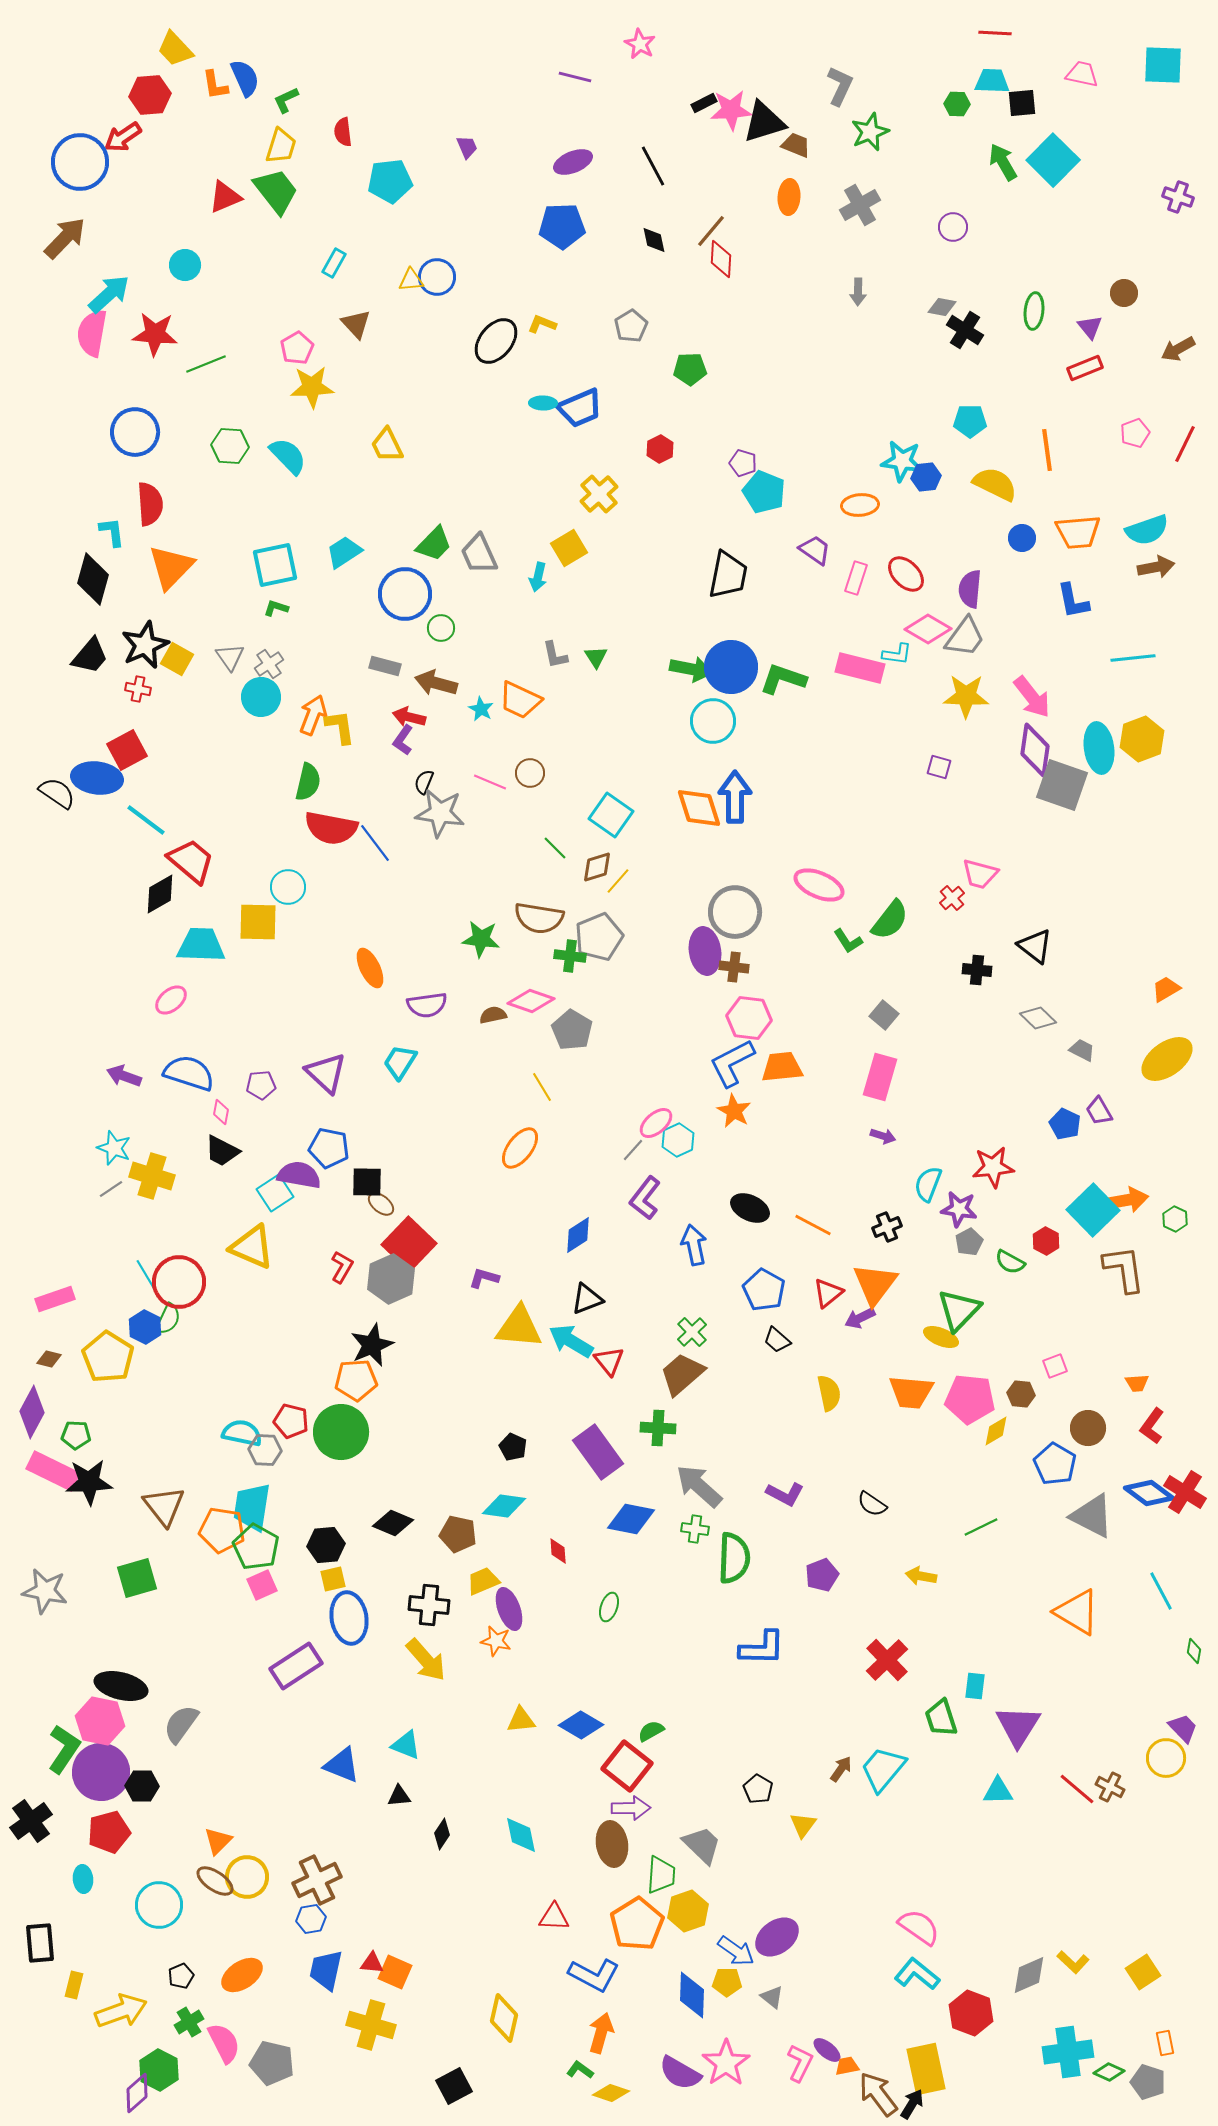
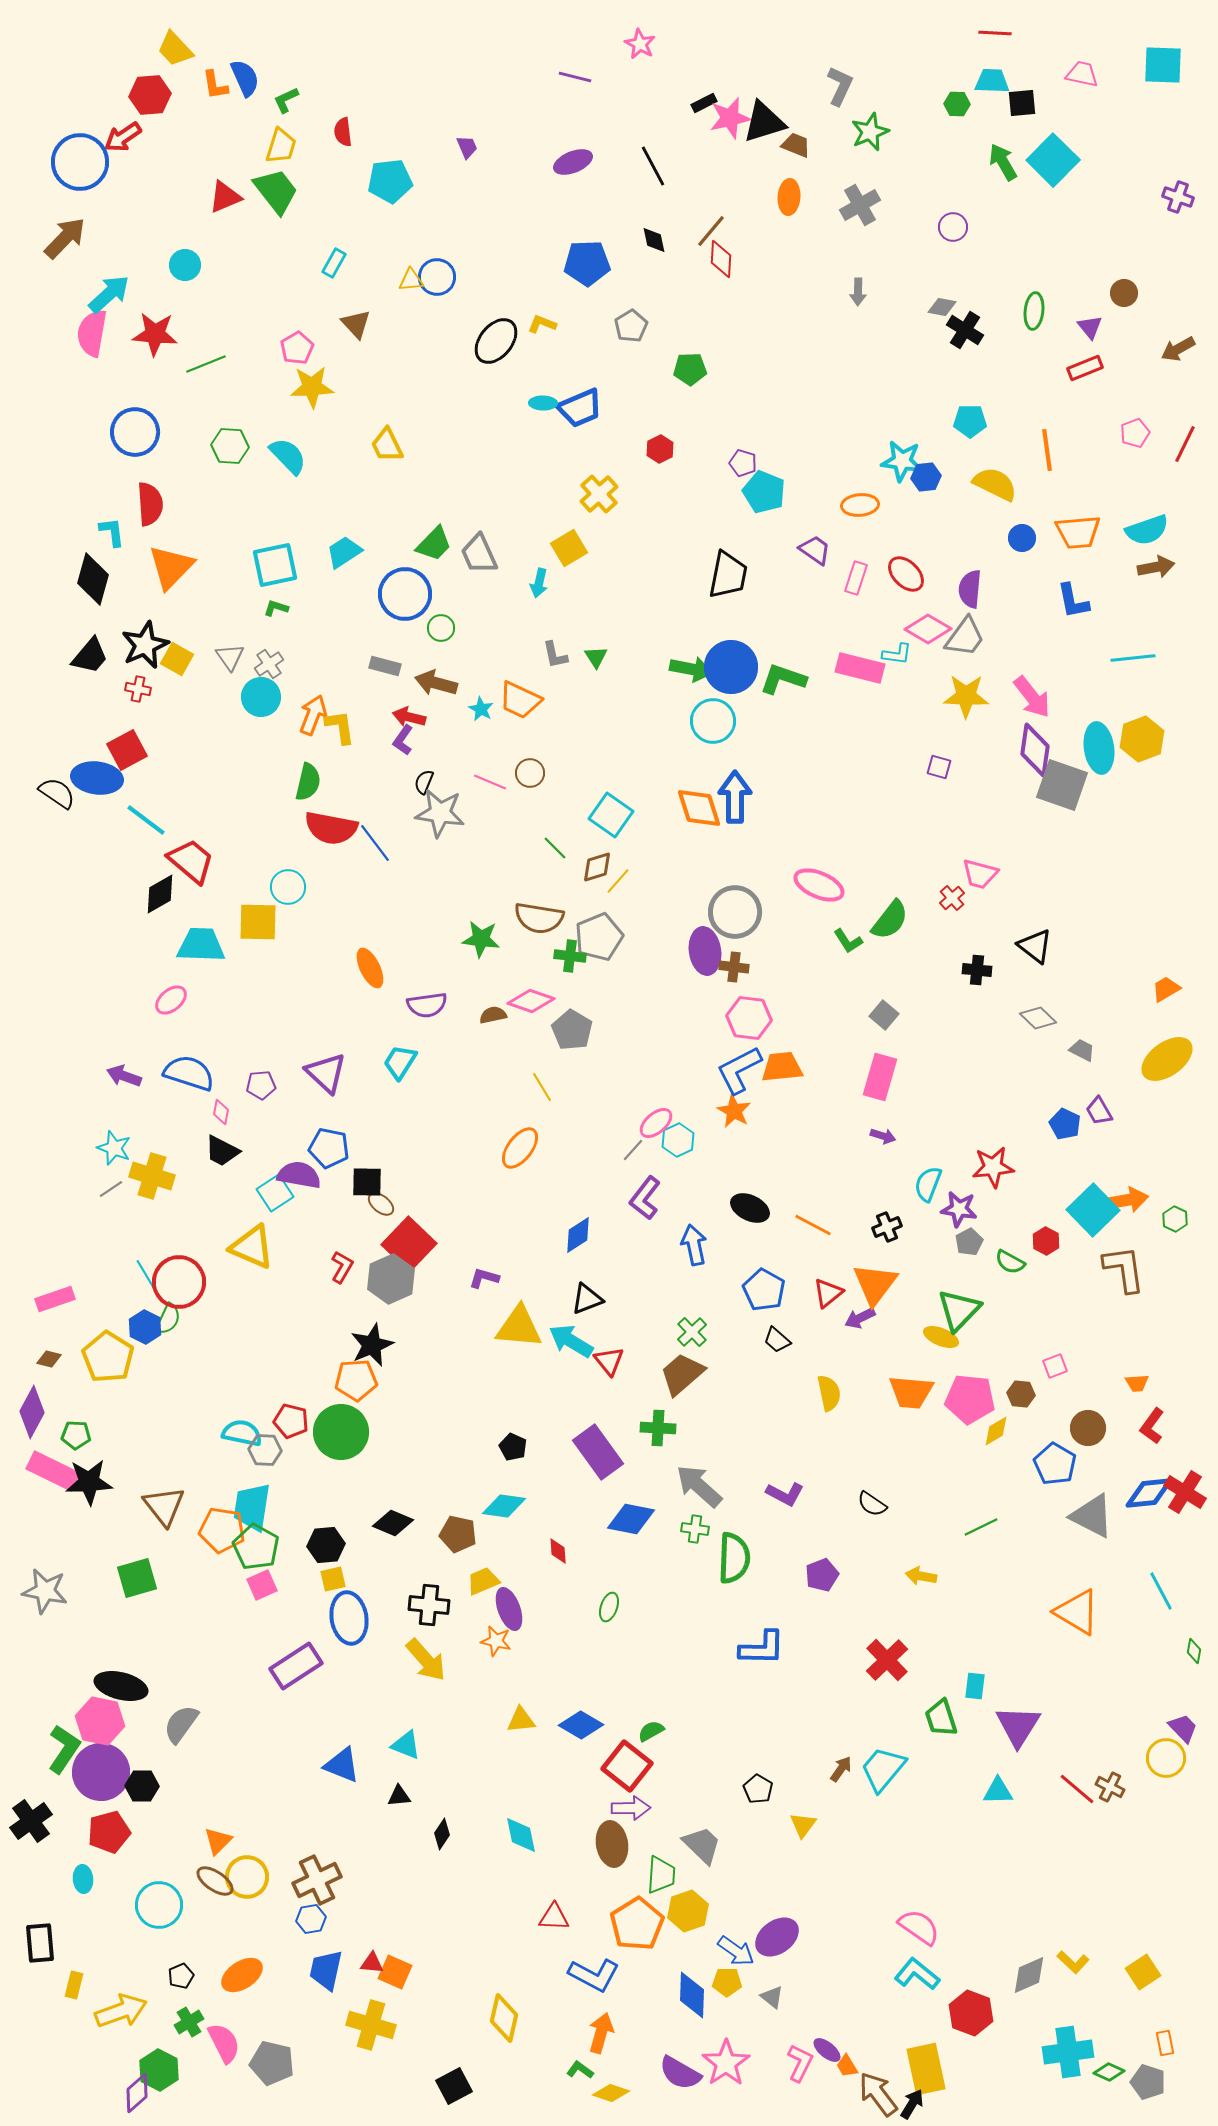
pink star at (731, 110): moved 1 px left, 8 px down; rotated 9 degrees counterclockwise
blue pentagon at (562, 226): moved 25 px right, 37 px down
cyan arrow at (538, 577): moved 1 px right, 6 px down
blue L-shape at (732, 1063): moved 7 px right, 7 px down
blue diamond at (1149, 1493): rotated 42 degrees counterclockwise
orange trapezoid at (847, 2066): rotated 110 degrees counterclockwise
